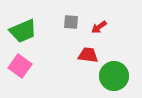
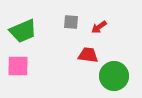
pink square: moved 2 px left; rotated 35 degrees counterclockwise
